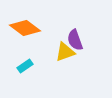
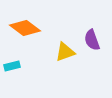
purple semicircle: moved 17 px right
cyan rectangle: moved 13 px left; rotated 21 degrees clockwise
